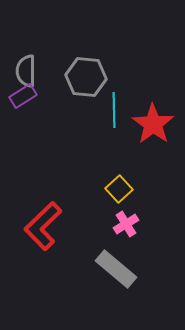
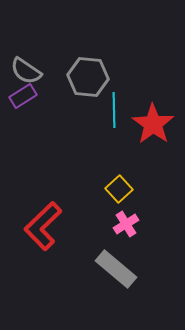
gray semicircle: rotated 56 degrees counterclockwise
gray hexagon: moved 2 px right
